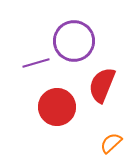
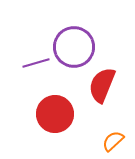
purple circle: moved 6 px down
red circle: moved 2 px left, 7 px down
orange semicircle: moved 2 px right, 2 px up
